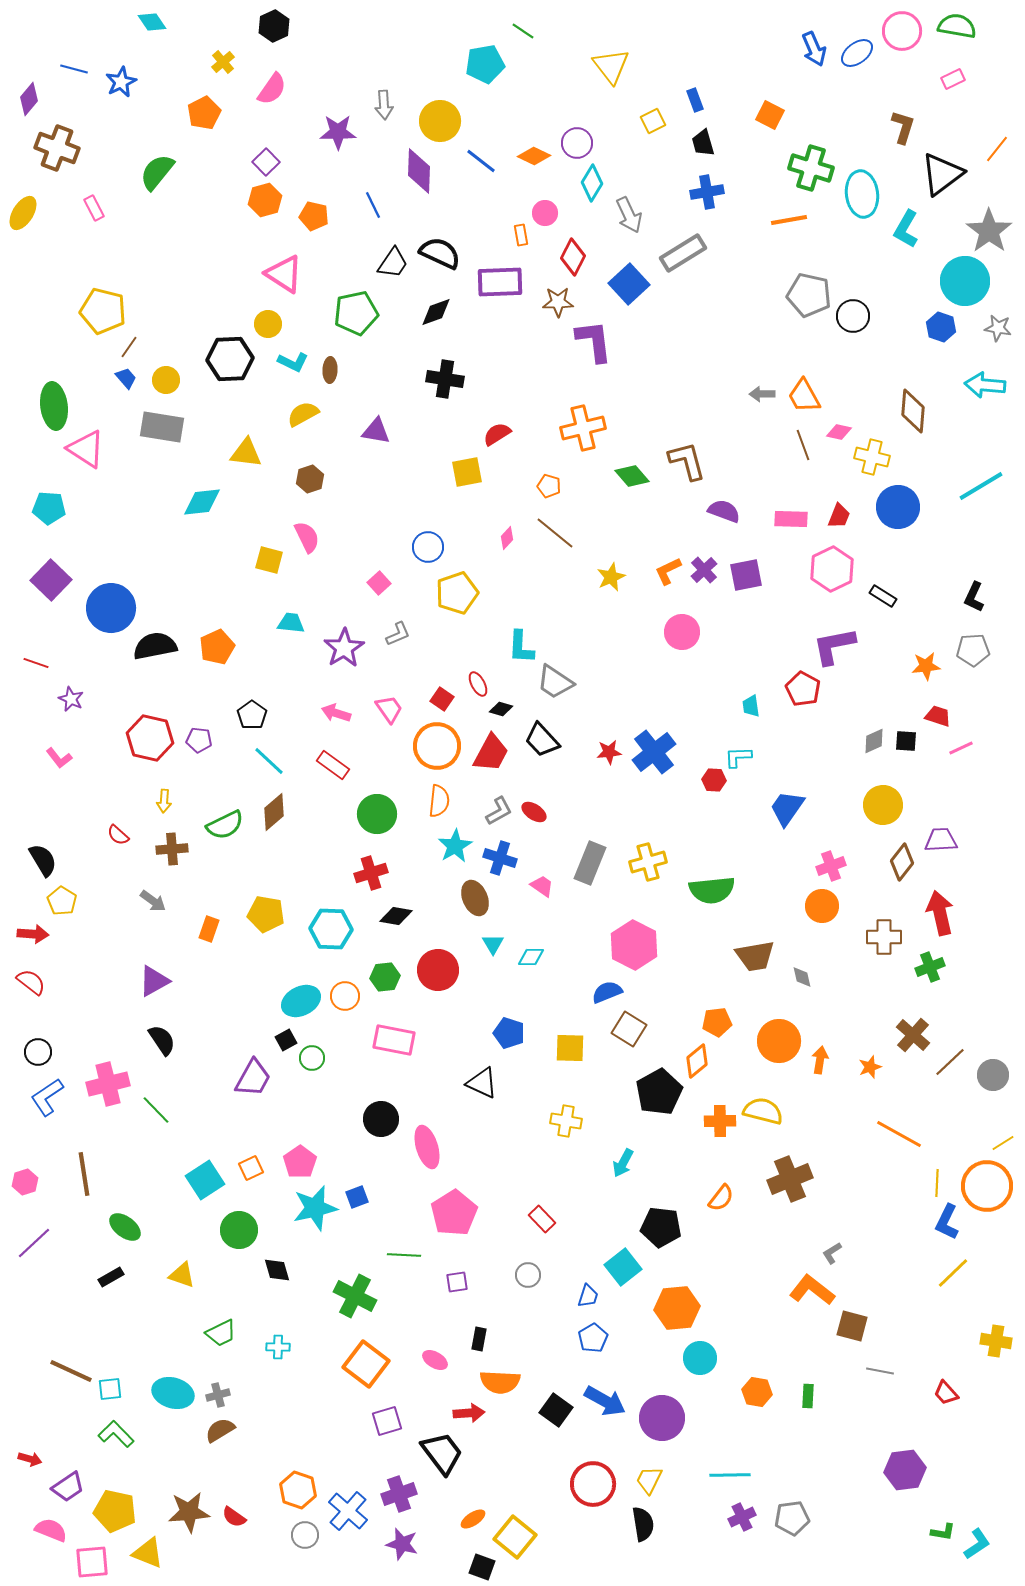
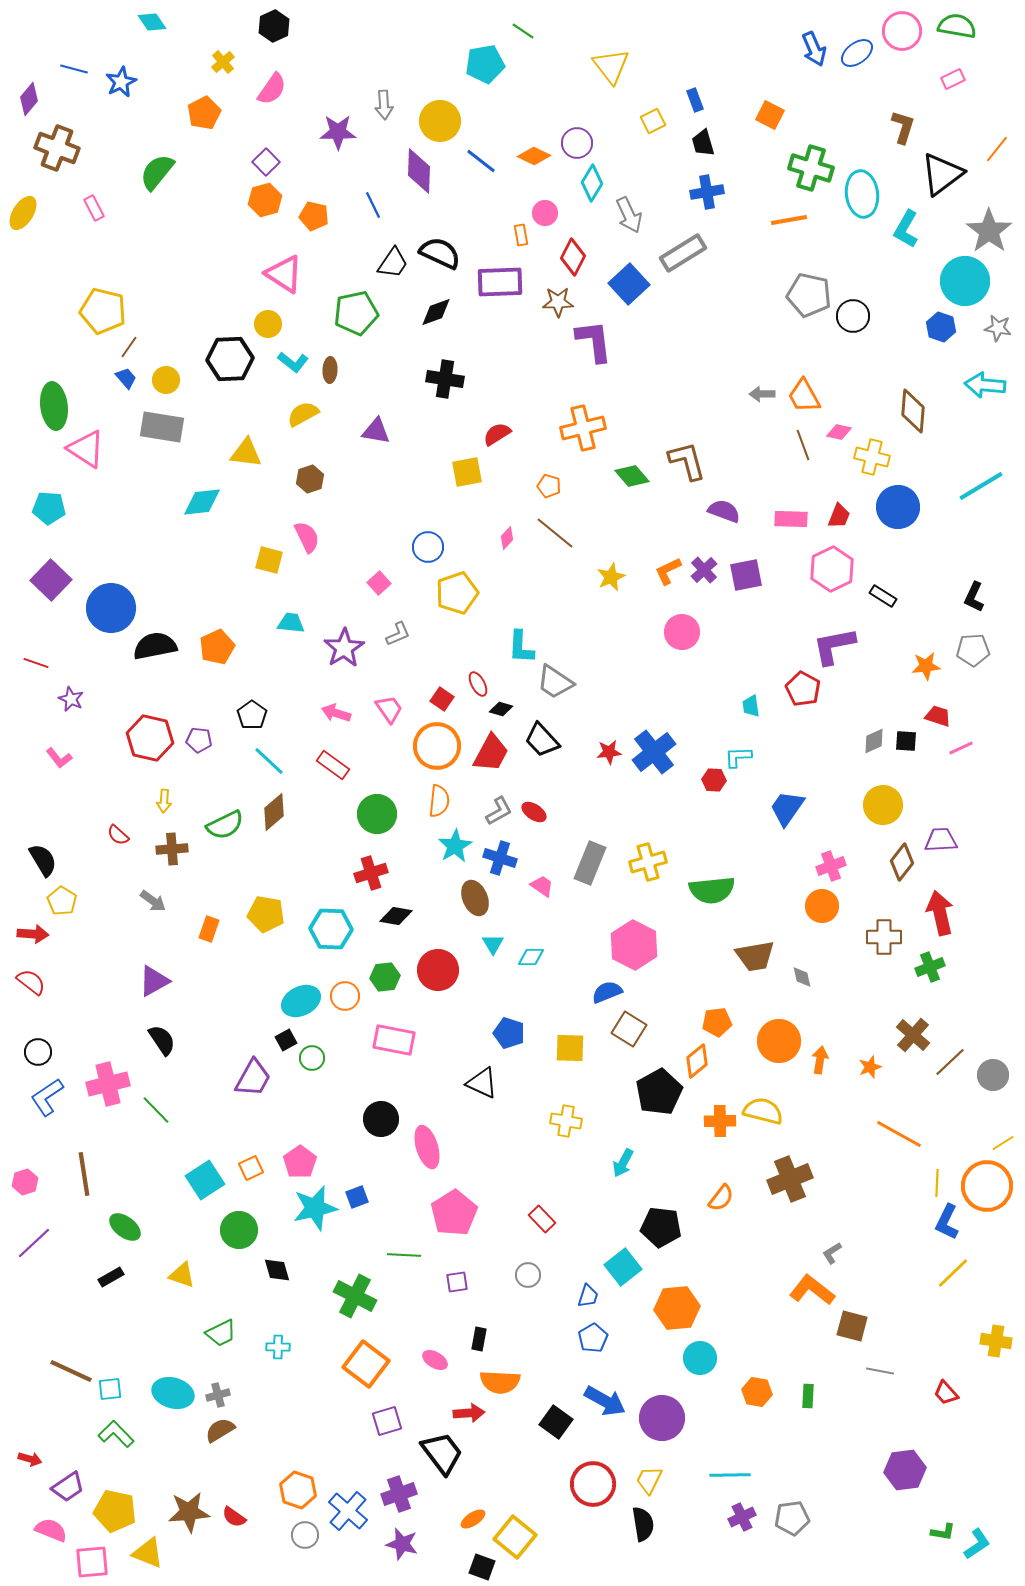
cyan L-shape at (293, 362): rotated 12 degrees clockwise
black square at (556, 1410): moved 12 px down
